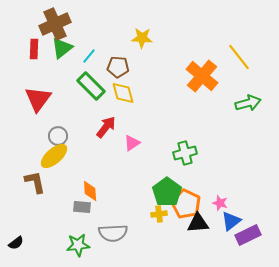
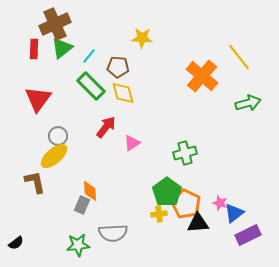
gray rectangle: moved 2 px up; rotated 72 degrees counterclockwise
blue triangle: moved 3 px right, 8 px up
